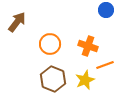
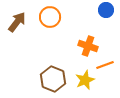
orange circle: moved 27 px up
